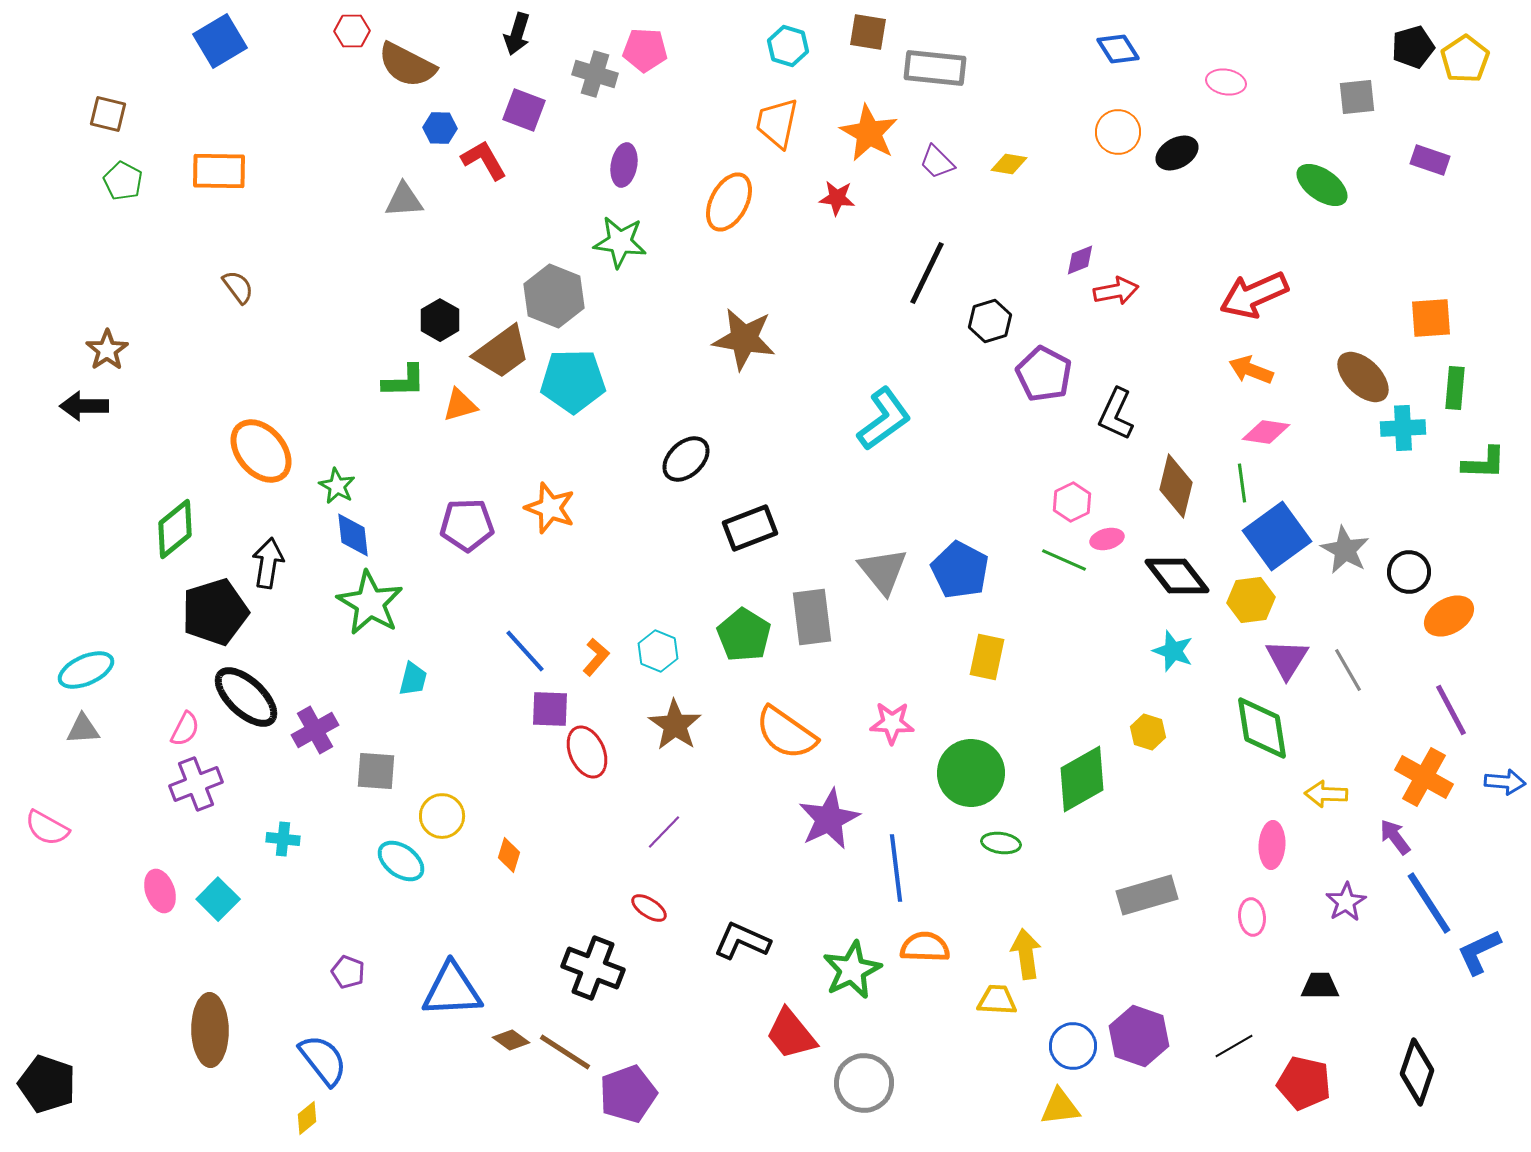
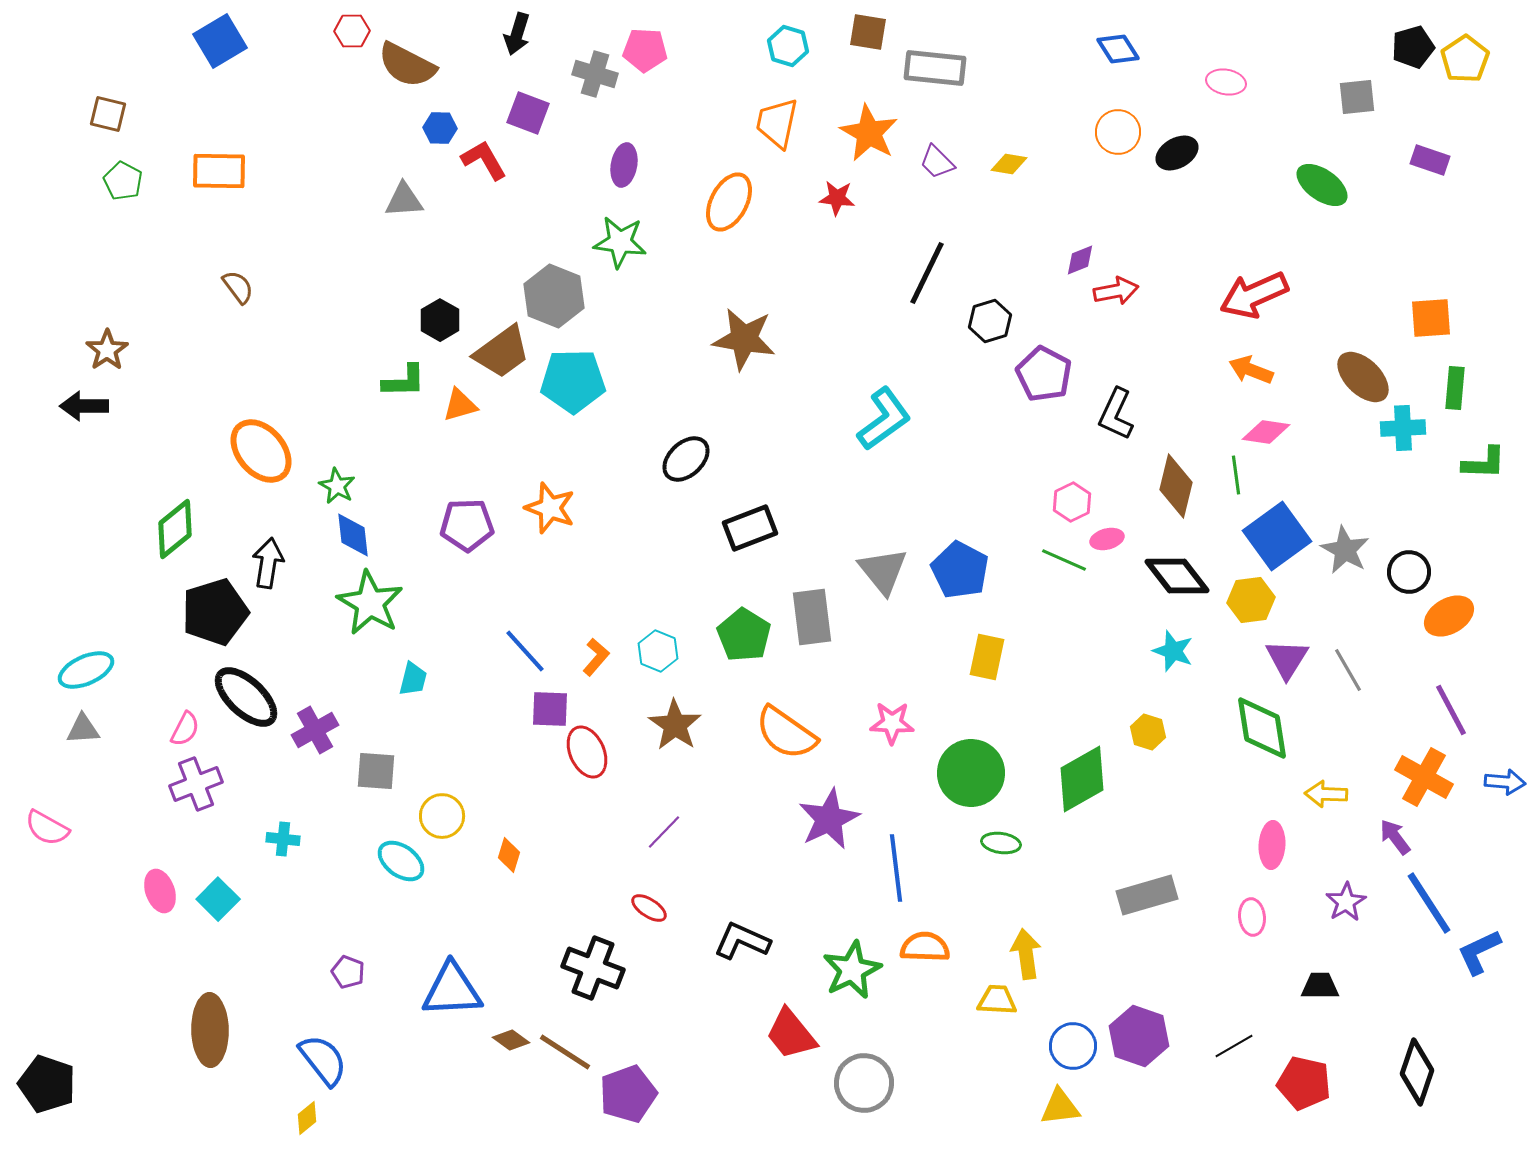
purple square at (524, 110): moved 4 px right, 3 px down
green line at (1242, 483): moved 6 px left, 8 px up
